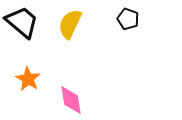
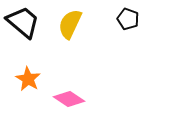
black trapezoid: moved 1 px right
pink diamond: moved 2 px left, 1 px up; rotated 48 degrees counterclockwise
